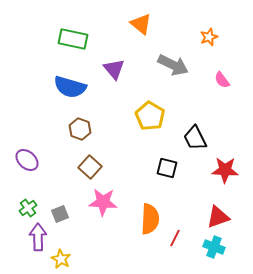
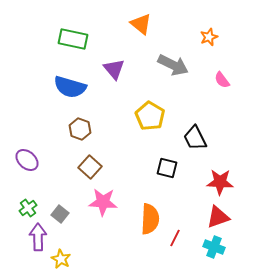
red star: moved 5 px left, 12 px down
gray square: rotated 30 degrees counterclockwise
